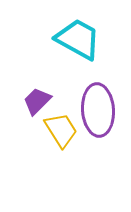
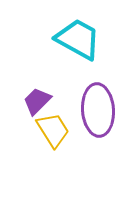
yellow trapezoid: moved 8 px left
